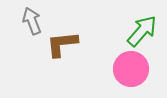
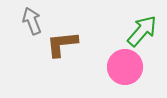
pink circle: moved 6 px left, 2 px up
